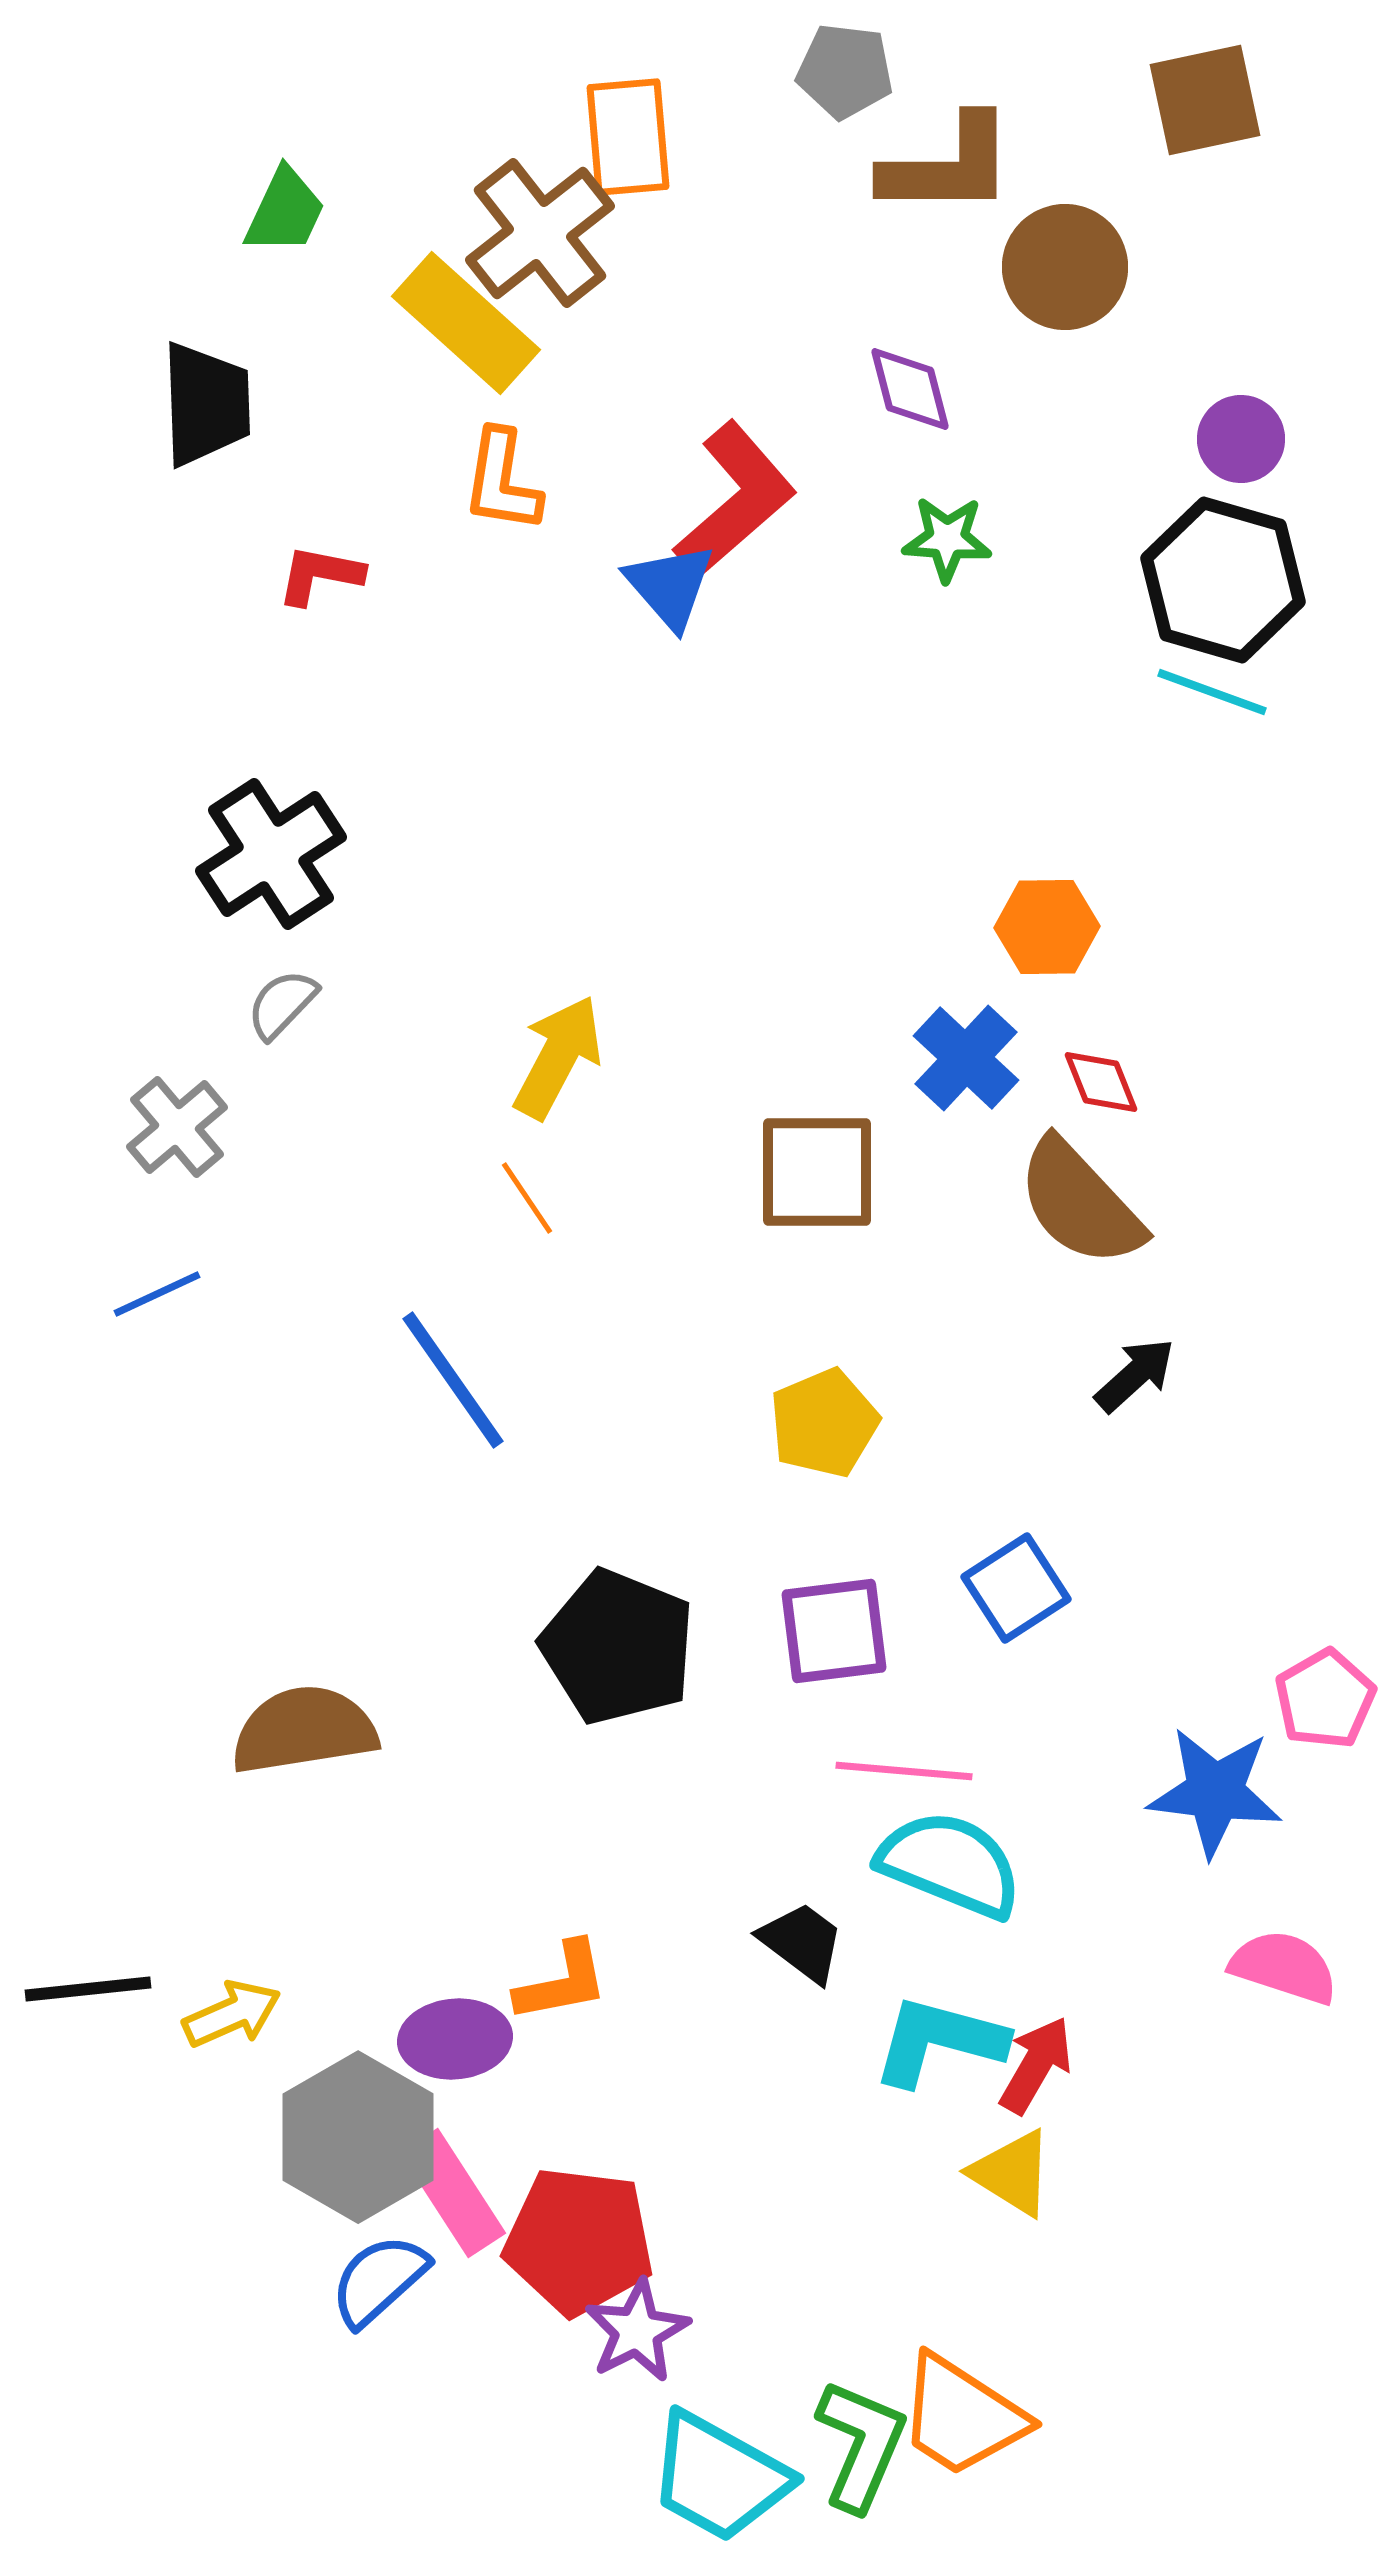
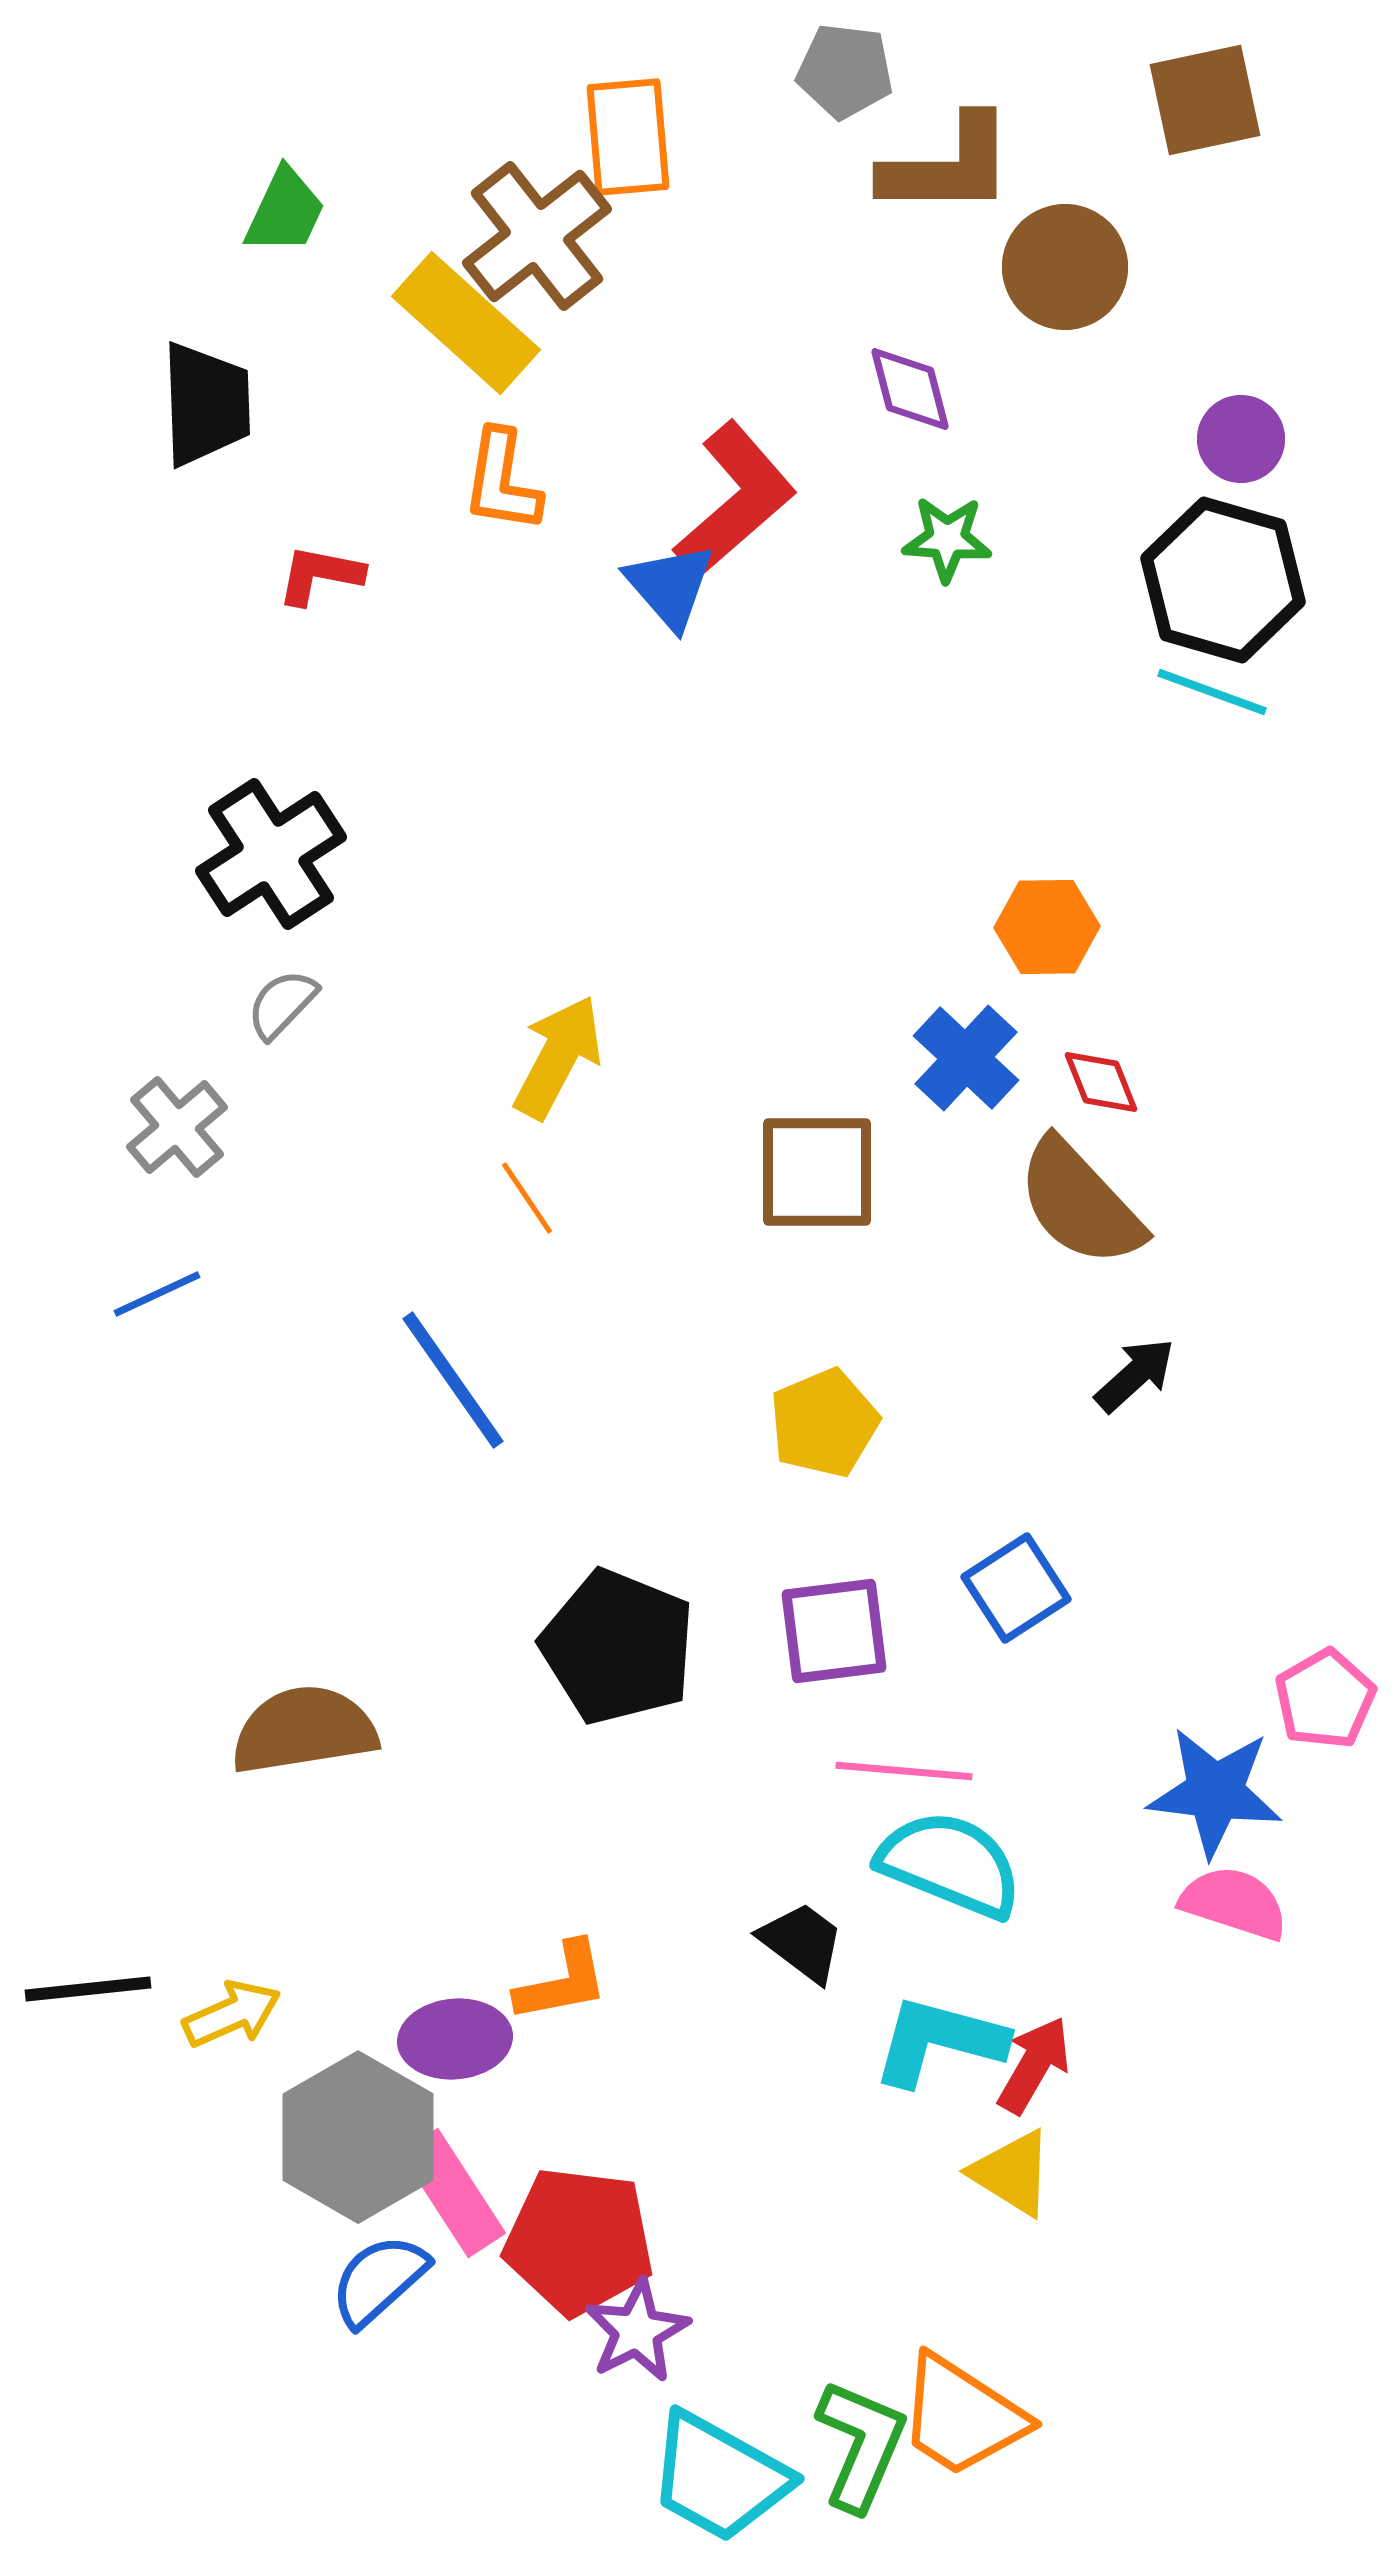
brown cross at (540, 233): moved 3 px left, 3 px down
pink semicircle at (1284, 1967): moved 50 px left, 64 px up
red arrow at (1036, 2065): moved 2 px left
